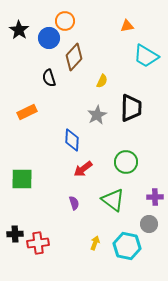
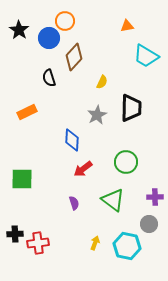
yellow semicircle: moved 1 px down
